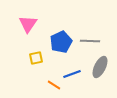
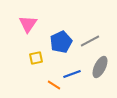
gray line: rotated 30 degrees counterclockwise
